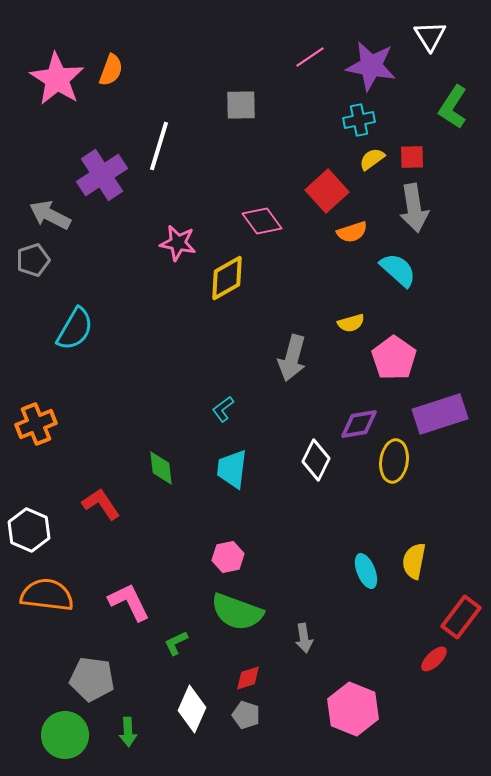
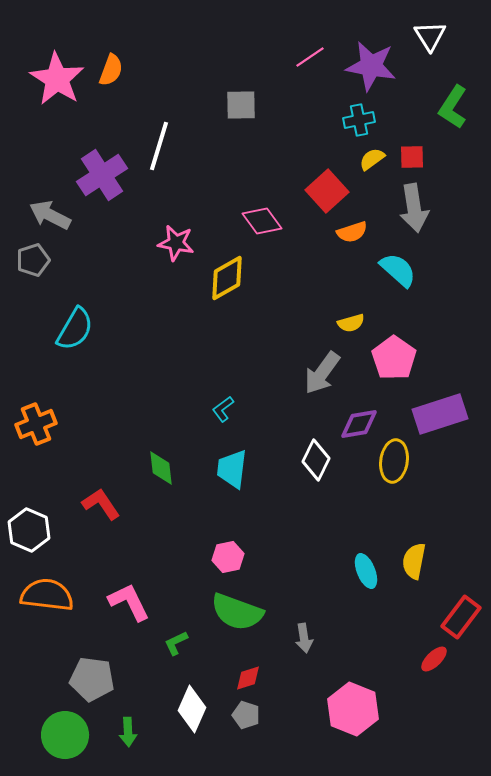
pink star at (178, 243): moved 2 px left
gray arrow at (292, 358): moved 30 px right, 15 px down; rotated 21 degrees clockwise
